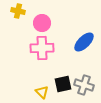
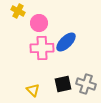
yellow cross: rotated 16 degrees clockwise
pink circle: moved 3 px left
blue ellipse: moved 18 px left
gray cross: moved 2 px right, 1 px up
yellow triangle: moved 9 px left, 2 px up
